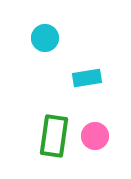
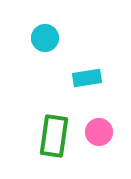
pink circle: moved 4 px right, 4 px up
